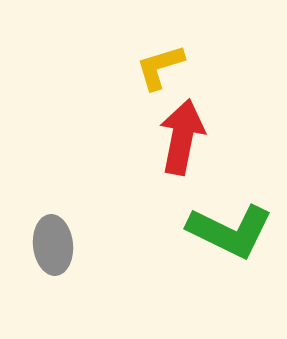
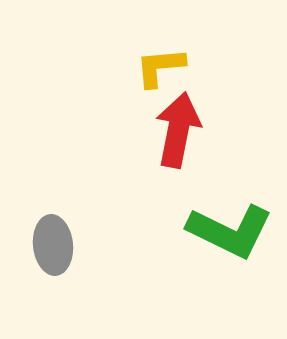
yellow L-shape: rotated 12 degrees clockwise
red arrow: moved 4 px left, 7 px up
